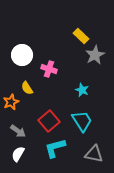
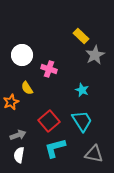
gray arrow: moved 4 px down; rotated 56 degrees counterclockwise
white semicircle: moved 1 px right, 1 px down; rotated 21 degrees counterclockwise
